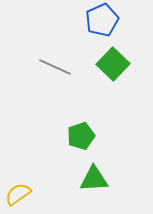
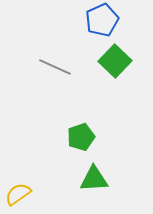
green square: moved 2 px right, 3 px up
green pentagon: moved 1 px down
